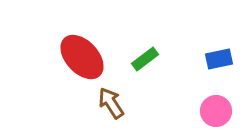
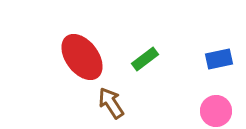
red ellipse: rotated 6 degrees clockwise
